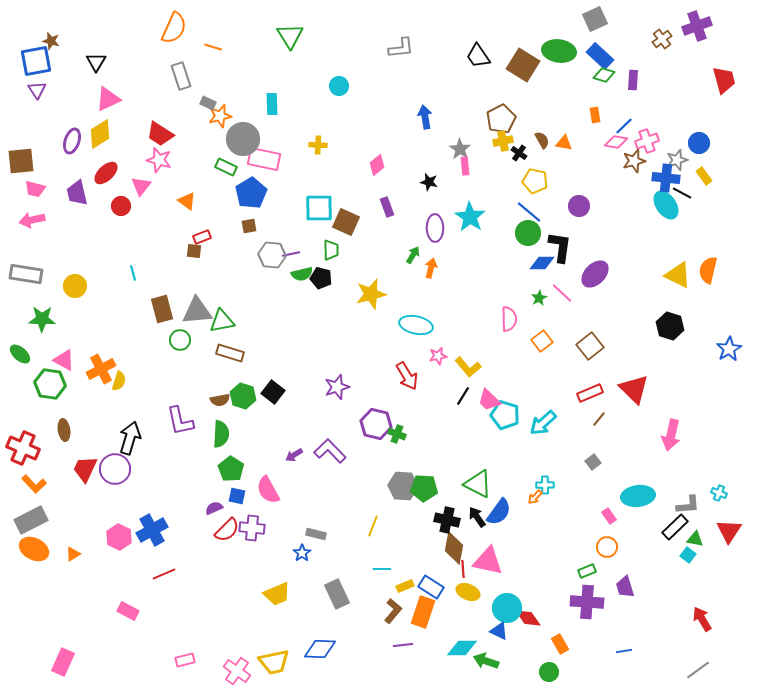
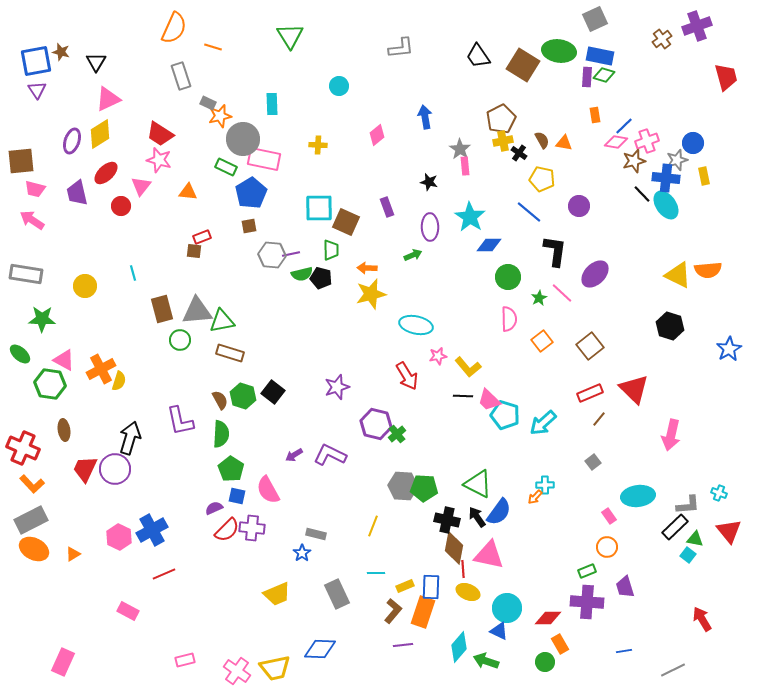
brown star at (51, 41): moved 10 px right, 11 px down
blue rectangle at (600, 56): rotated 32 degrees counterclockwise
purple rectangle at (633, 80): moved 46 px left, 3 px up
red trapezoid at (724, 80): moved 2 px right, 3 px up
blue circle at (699, 143): moved 6 px left
pink diamond at (377, 165): moved 30 px up
yellow rectangle at (704, 176): rotated 24 degrees clockwise
yellow pentagon at (535, 181): moved 7 px right, 2 px up
black line at (682, 193): moved 40 px left, 1 px down; rotated 18 degrees clockwise
orange triangle at (187, 201): moved 1 px right, 9 px up; rotated 30 degrees counterclockwise
pink arrow at (32, 220): rotated 45 degrees clockwise
purple ellipse at (435, 228): moved 5 px left, 1 px up
green circle at (528, 233): moved 20 px left, 44 px down
black L-shape at (560, 247): moved 5 px left, 4 px down
green arrow at (413, 255): rotated 36 degrees clockwise
blue diamond at (542, 263): moved 53 px left, 18 px up
orange arrow at (431, 268): moved 64 px left; rotated 102 degrees counterclockwise
orange semicircle at (708, 270): rotated 108 degrees counterclockwise
yellow circle at (75, 286): moved 10 px right
black line at (463, 396): rotated 60 degrees clockwise
brown semicircle at (220, 400): rotated 108 degrees counterclockwise
green cross at (397, 434): rotated 30 degrees clockwise
purple L-shape at (330, 451): moved 4 px down; rotated 20 degrees counterclockwise
orange L-shape at (34, 484): moved 2 px left
red triangle at (729, 531): rotated 12 degrees counterclockwise
pink triangle at (488, 561): moved 1 px right, 6 px up
cyan line at (382, 569): moved 6 px left, 4 px down
blue rectangle at (431, 587): rotated 60 degrees clockwise
red diamond at (528, 618): moved 20 px right; rotated 56 degrees counterclockwise
cyan diamond at (462, 648): moved 3 px left, 1 px up; rotated 48 degrees counterclockwise
yellow trapezoid at (274, 662): moved 1 px right, 6 px down
gray line at (698, 670): moved 25 px left; rotated 10 degrees clockwise
green circle at (549, 672): moved 4 px left, 10 px up
